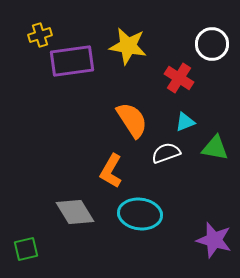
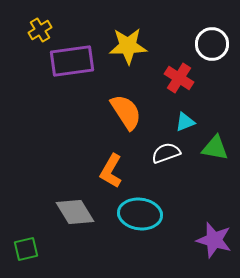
yellow cross: moved 5 px up; rotated 15 degrees counterclockwise
yellow star: rotated 12 degrees counterclockwise
orange semicircle: moved 6 px left, 8 px up
